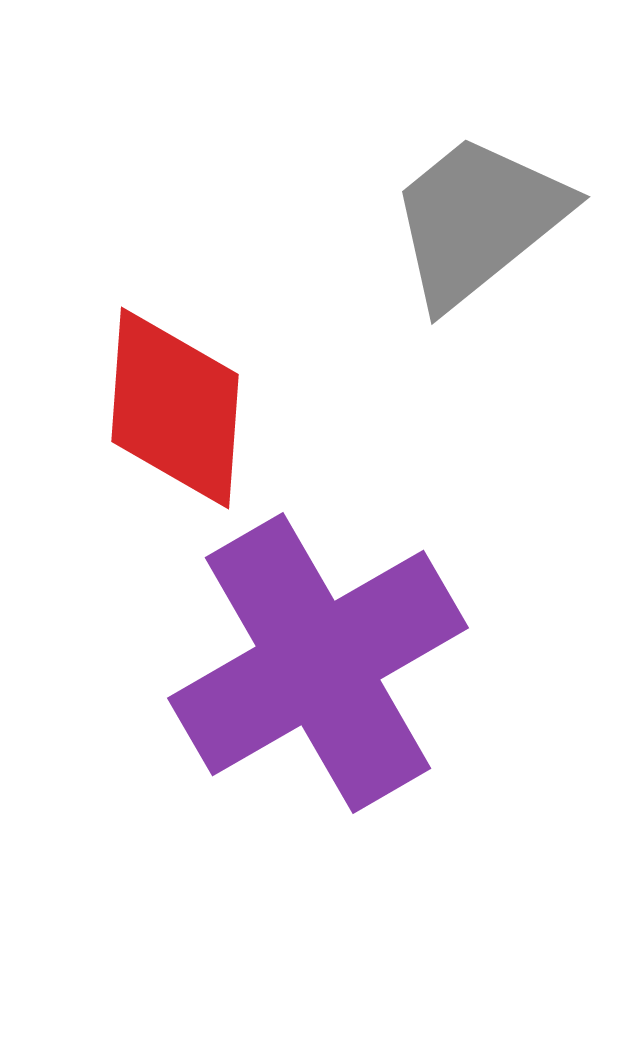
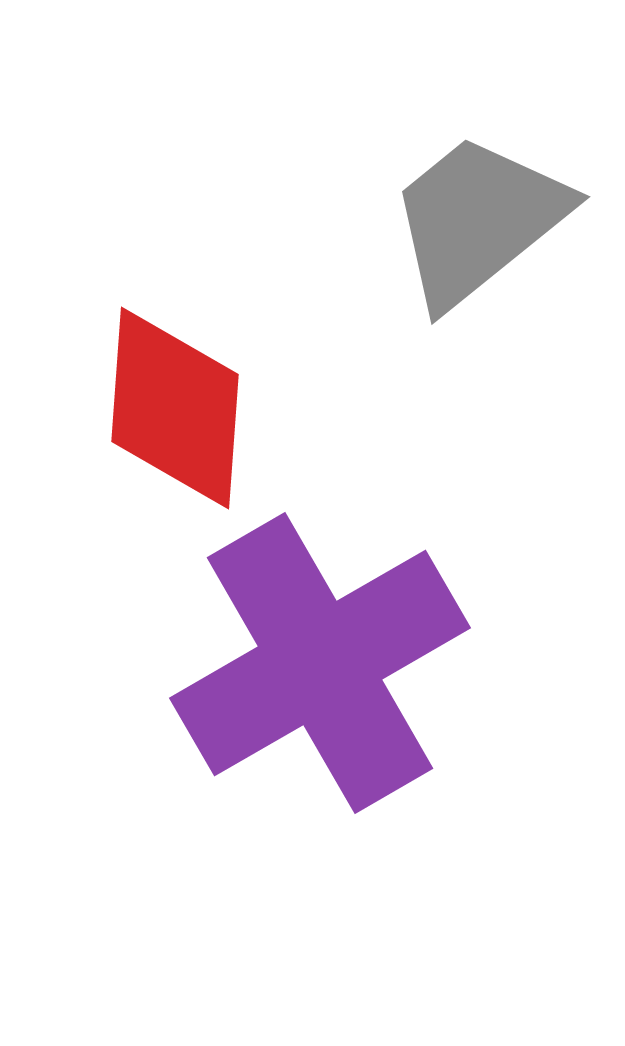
purple cross: moved 2 px right
